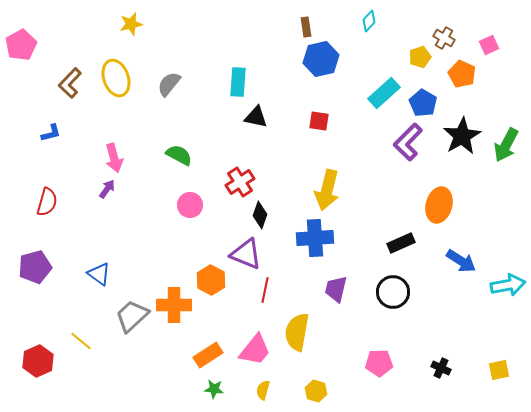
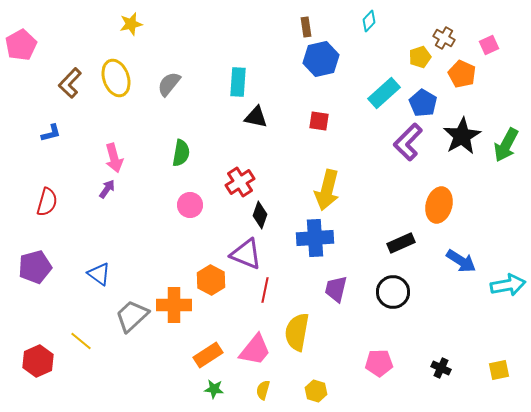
green semicircle at (179, 155): moved 2 px right, 2 px up; rotated 72 degrees clockwise
